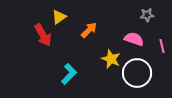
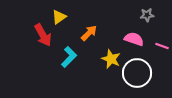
orange arrow: moved 3 px down
pink line: rotated 56 degrees counterclockwise
cyan L-shape: moved 17 px up
